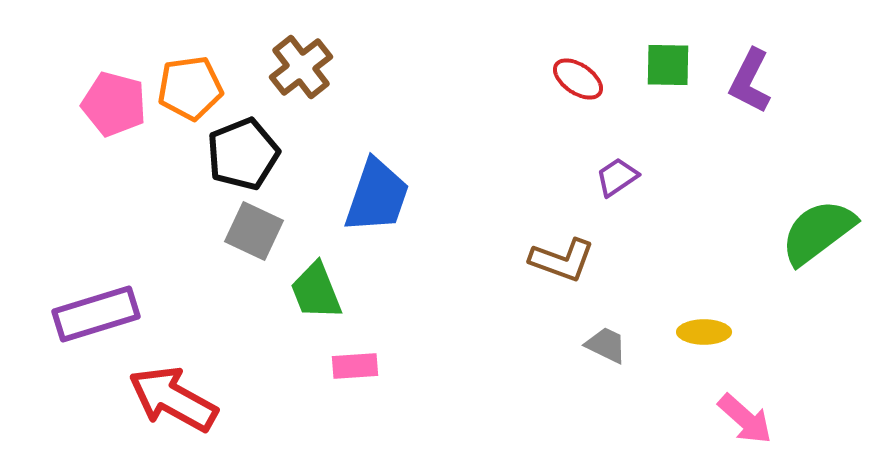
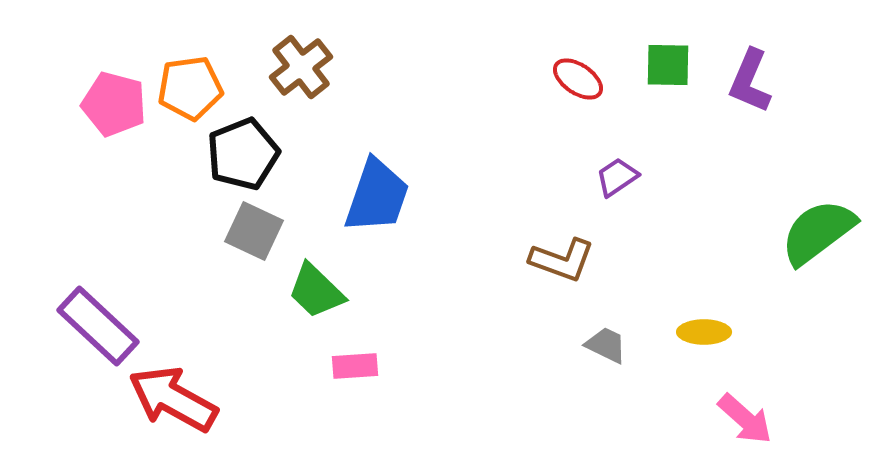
purple L-shape: rotated 4 degrees counterclockwise
green trapezoid: rotated 24 degrees counterclockwise
purple rectangle: moved 2 px right, 12 px down; rotated 60 degrees clockwise
